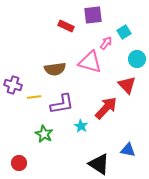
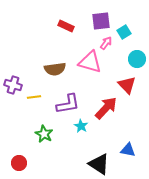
purple square: moved 8 px right, 6 px down
purple L-shape: moved 6 px right
